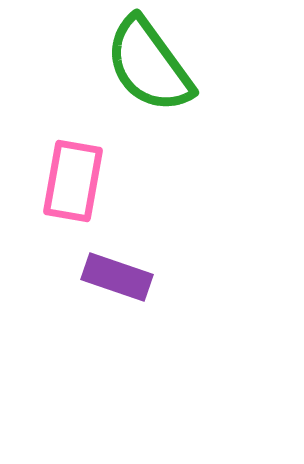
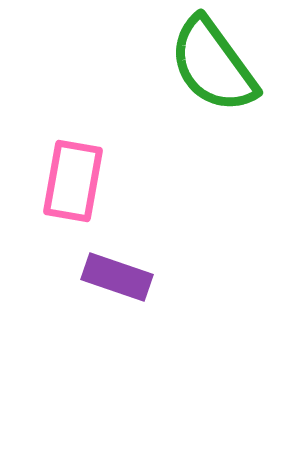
green semicircle: moved 64 px right
